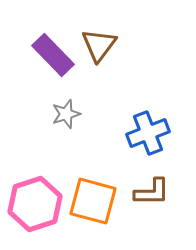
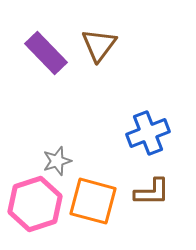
purple rectangle: moved 7 px left, 2 px up
gray star: moved 9 px left, 47 px down
